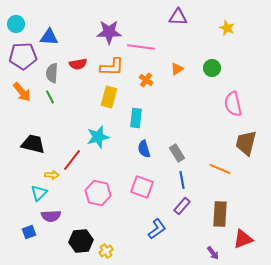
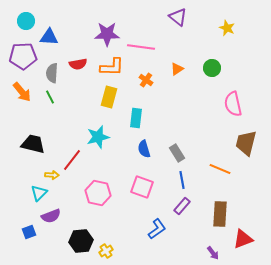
purple triangle: rotated 36 degrees clockwise
cyan circle: moved 10 px right, 3 px up
purple star: moved 2 px left, 2 px down
purple semicircle: rotated 18 degrees counterclockwise
